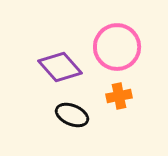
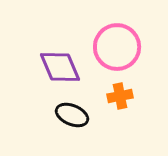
purple diamond: rotated 18 degrees clockwise
orange cross: moved 1 px right
